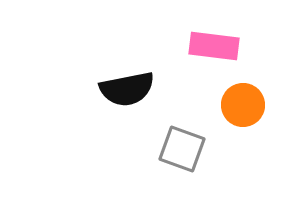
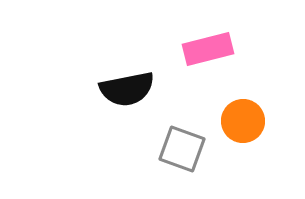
pink rectangle: moved 6 px left, 3 px down; rotated 21 degrees counterclockwise
orange circle: moved 16 px down
